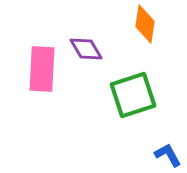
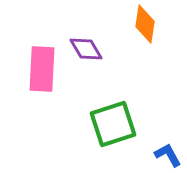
green square: moved 20 px left, 29 px down
